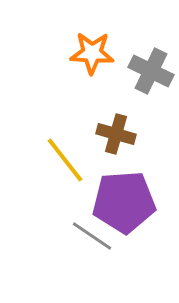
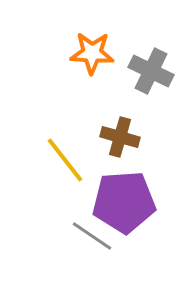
brown cross: moved 4 px right, 3 px down
